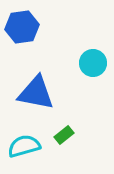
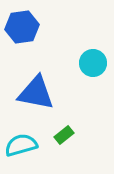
cyan semicircle: moved 3 px left, 1 px up
